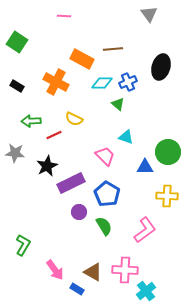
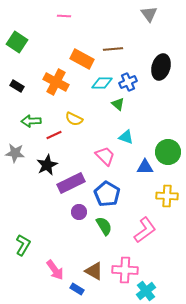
black star: moved 1 px up
brown triangle: moved 1 px right, 1 px up
